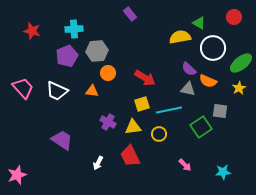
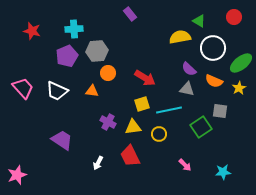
green triangle: moved 2 px up
orange semicircle: moved 6 px right
gray triangle: moved 1 px left
